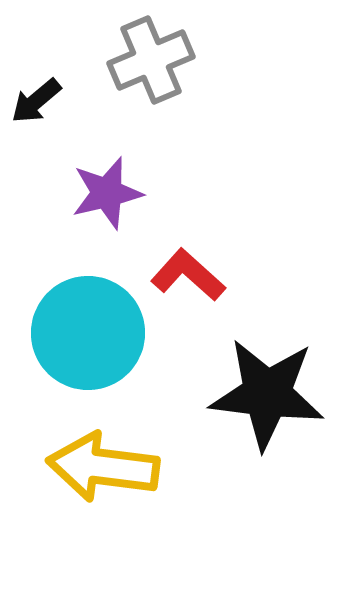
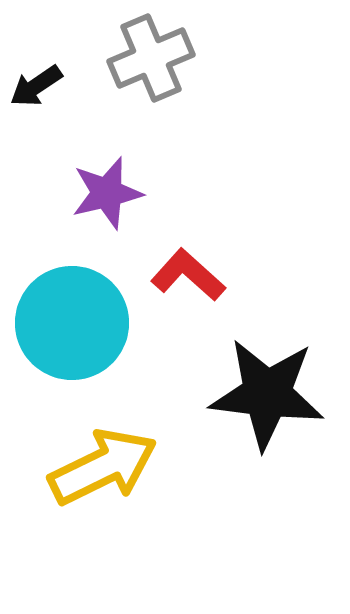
gray cross: moved 2 px up
black arrow: moved 15 px up; rotated 6 degrees clockwise
cyan circle: moved 16 px left, 10 px up
yellow arrow: rotated 147 degrees clockwise
